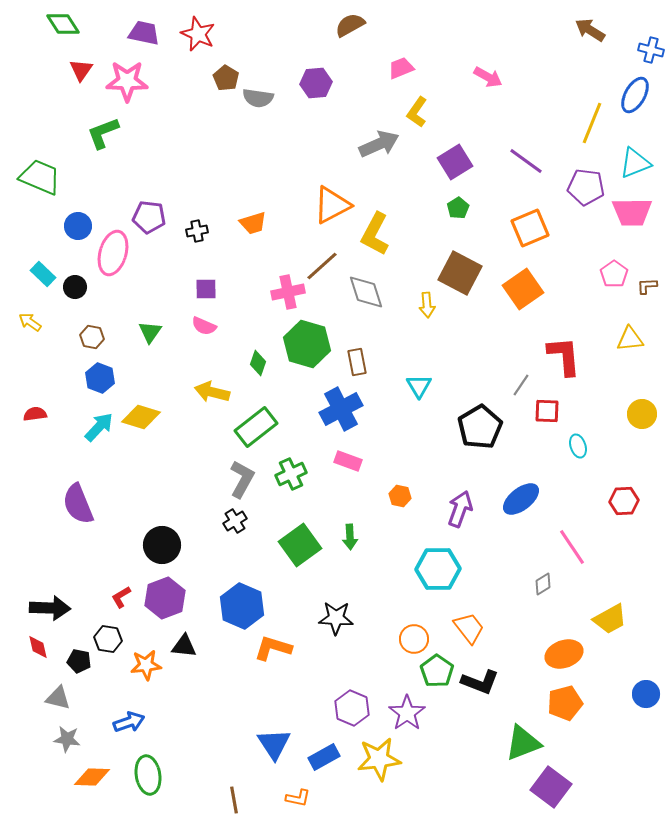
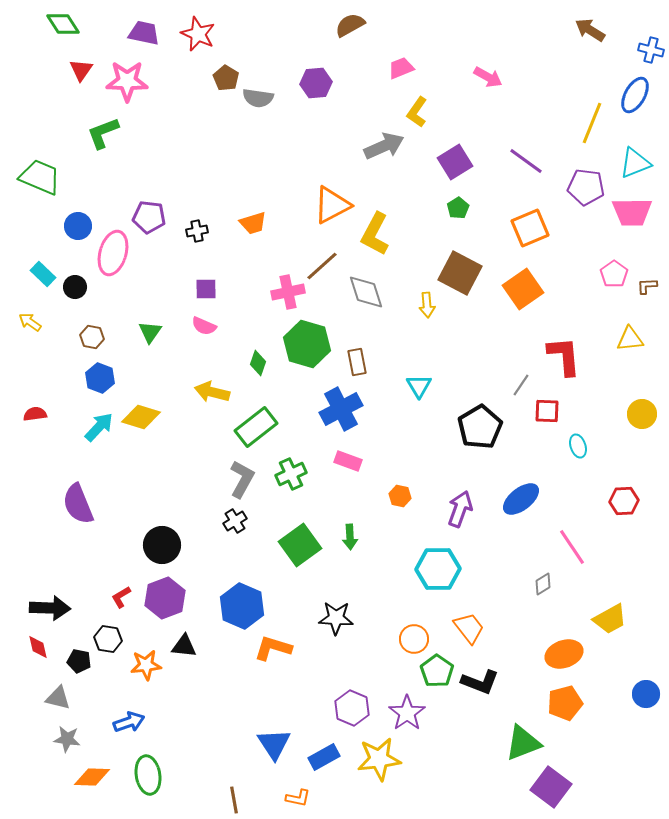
gray arrow at (379, 144): moved 5 px right, 2 px down
